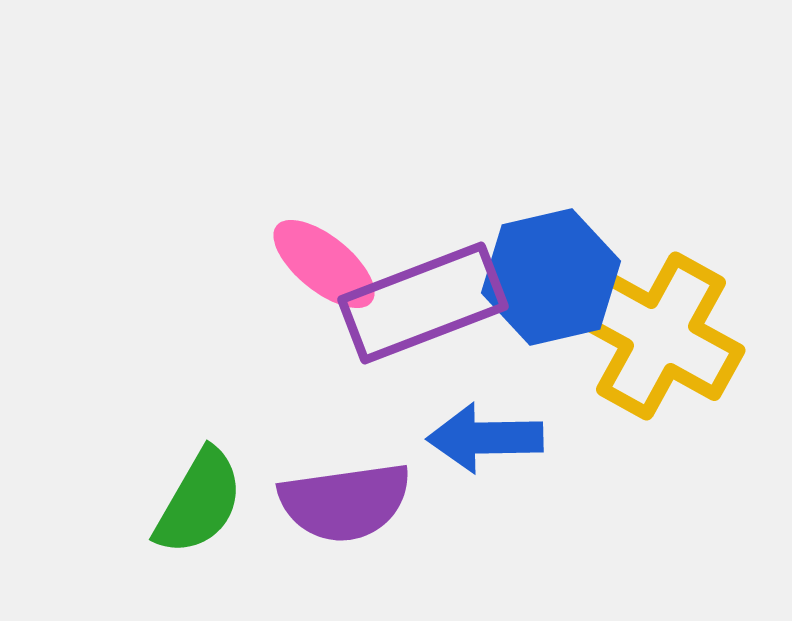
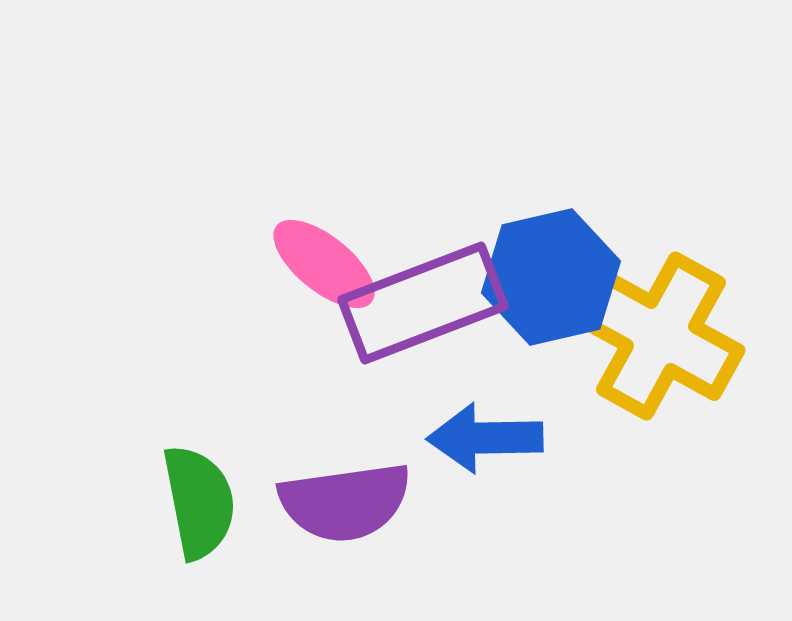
green semicircle: rotated 41 degrees counterclockwise
